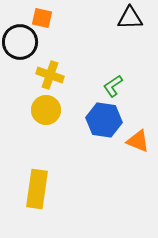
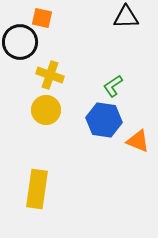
black triangle: moved 4 px left, 1 px up
